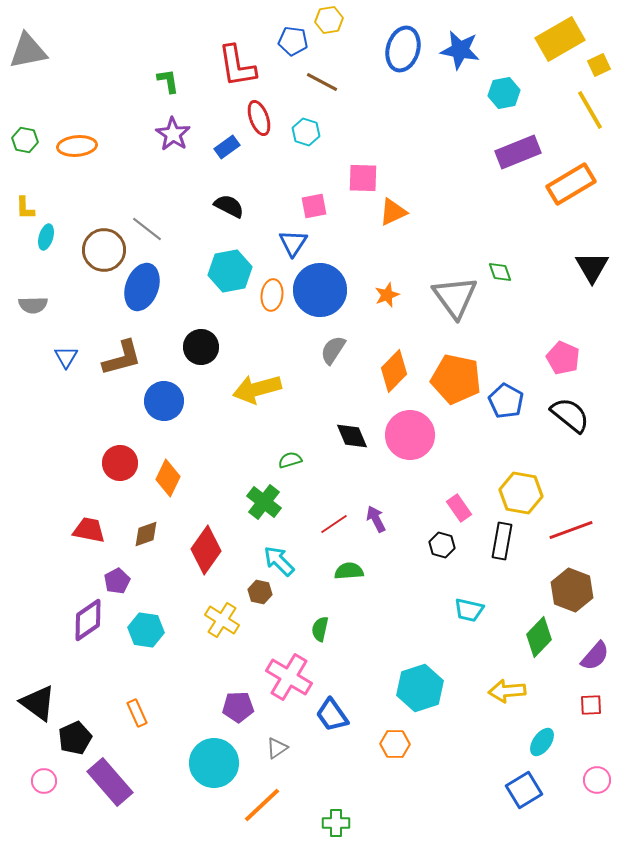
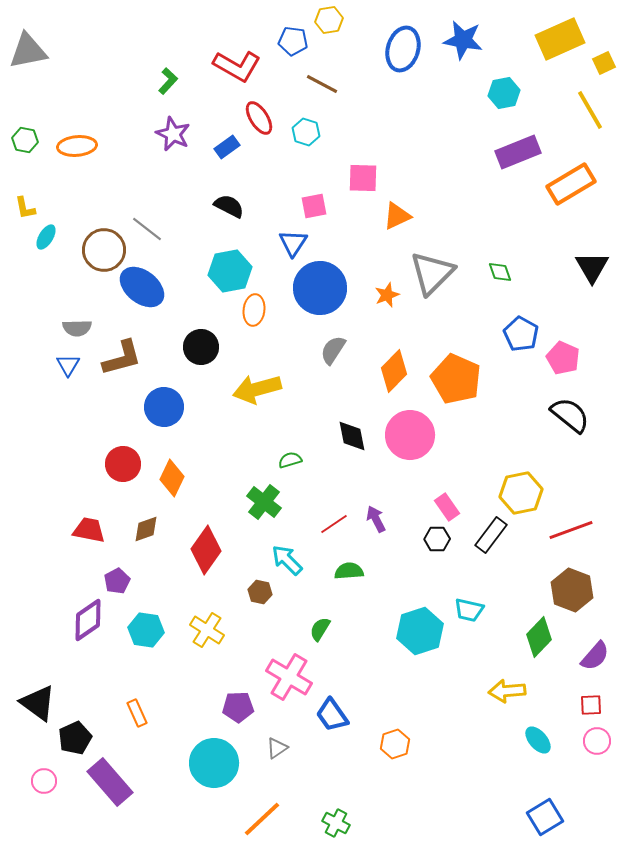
yellow rectangle at (560, 39): rotated 6 degrees clockwise
blue star at (460, 50): moved 3 px right, 10 px up
yellow square at (599, 65): moved 5 px right, 2 px up
red L-shape at (237, 66): rotated 51 degrees counterclockwise
green L-shape at (168, 81): rotated 52 degrees clockwise
brown line at (322, 82): moved 2 px down
red ellipse at (259, 118): rotated 12 degrees counterclockwise
purple star at (173, 134): rotated 8 degrees counterclockwise
yellow L-shape at (25, 208): rotated 10 degrees counterclockwise
orange triangle at (393, 212): moved 4 px right, 4 px down
cyan ellipse at (46, 237): rotated 15 degrees clockwise
blue ellipse at (142, 287): rotated 72 degrees counterclockwise
blue circle at (320, 290): moved 2 px up
orange ellipse at (272, 295): moved 18 px left, 15 px down
gray triangle at (455, 297): moved 23 px left, 24 px up; rotated 21 degrees clockwise
gray semicircle at (33, 305): moved 44 px right, 23 px down
blue triangle at (66, 357): moved 2 px right, 8 px down
orange pentagon at (456, 379): rotated 12 degrees clockwise
blue circle at (164, 401): moved 6 px down
blue pentagon at (506, 401): moved 15 px right, 67 px up
black diamond at (352, 436): rotated 12 degrees clockwise
red circle at (120, 463): moved 3 px right, 1 px down
orange diamond at (168, 478): moved 4 px right
yellow hexagon at (521, 493): rotated 21 degrees counterclockwise
pink rectangle at (459, 508): moved 12 px left, 1 px up
brown diamond at (146, 534): moved 5 px up
black rectangle at (502, 541): moved 11 px left, 6 px up; rotated 27 degrees clockwise
black hexagon at (442, 545): moved 5 px left, 6 px up; rotated 15 degrees counterclockwise
cyan arrow at (279, 561): moved 8 px right, 1 px up
yellow cross at (222, 620): moved 15 px left, 10 px down
green semicircle at (320, 629): rotated 20 degrees clockwise
cyan hexagon at (420, 688): moved 57 px up
cyan ellipse at (542, 742): moved 4 px left, 2 px up; rotated 76 degrees counterclockwise
orange hexagon at (395, 744): rotated 20 degrees counterclockwise
pink circle at (597, 780): moved 39 px up
blue square at (524, 790): moved 21 px right, 27 px down
orange line at (262, 805): moved 14 px down
green cross at (336, 823): rotated 28 degrees clockwise
